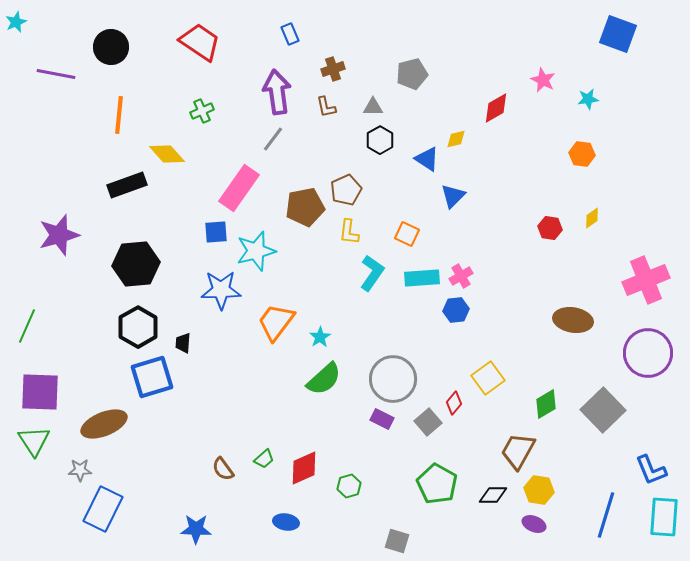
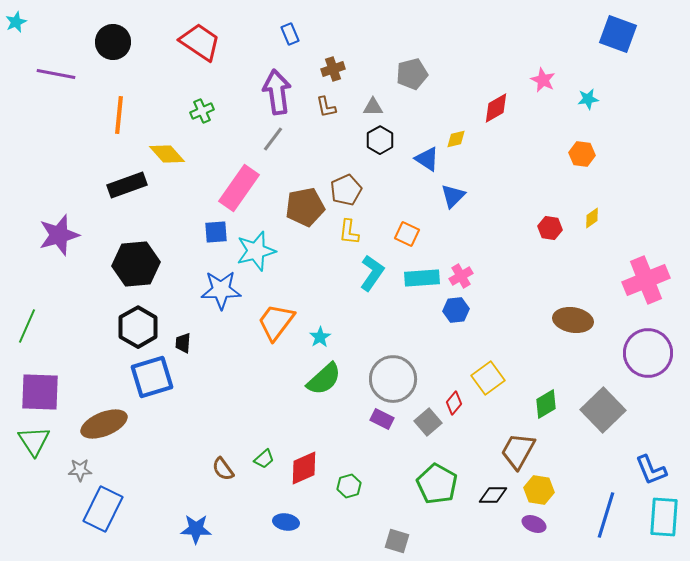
black circle at (111, 47): moved 2 px right, 5 px up
